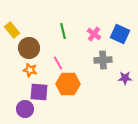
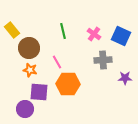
blue square: moved 1 px right, 2 px down
pink line: moved 1 px left, 1 px up
